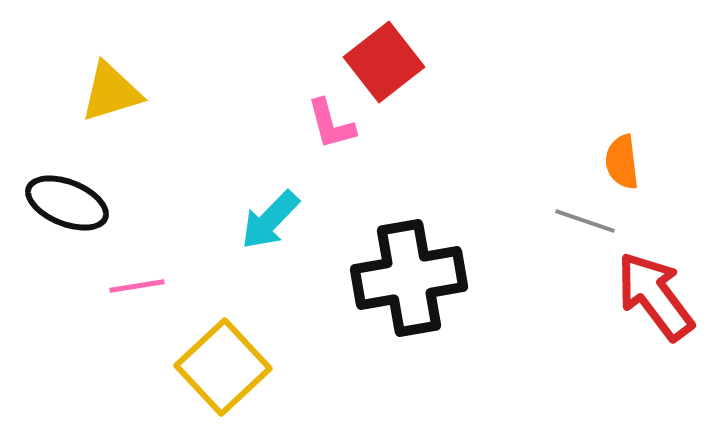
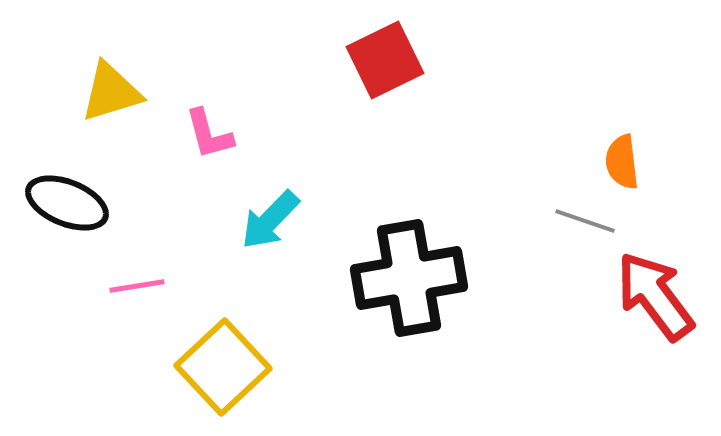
red square: moved 1 px right, 2 px up; rotated 12 degrees clockwise
pink L-shape: moved 122 px left, 10 px down
